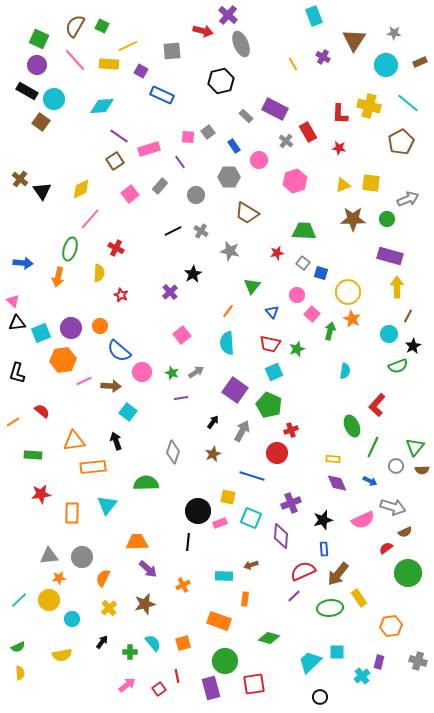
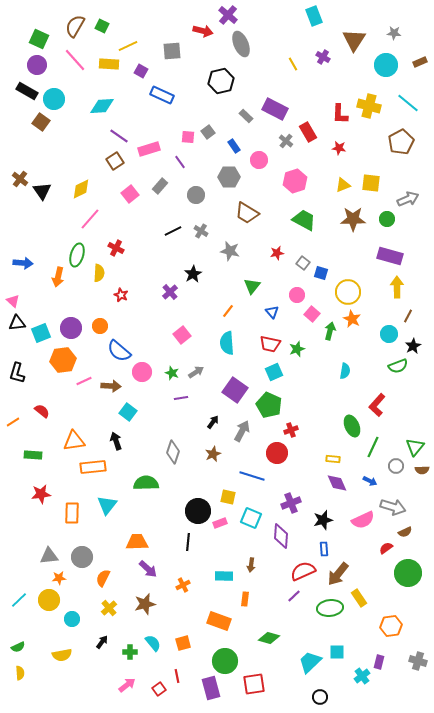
green trapezoid at (304, 231): moved 11 px up; rotated 25 degrees clockwise
green ellipse at (70, 249): moved 7 px right, 6 px down
brown arrow at (251, 565): rotated 64 degrees counterclockwise
